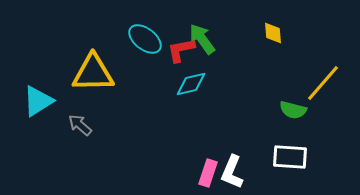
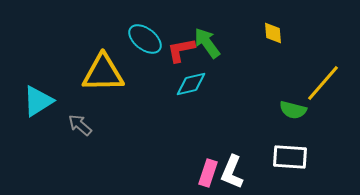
green arrow: moved 5 px right, 4 px down
yellow triangle: moved 10 px right
